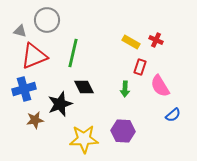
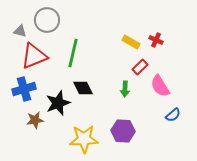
red rectangle: rotated 28 degrees clockwise
black diamond: moved 1 px left, 1 px down
black star: moved 2 px left, 1 px up
